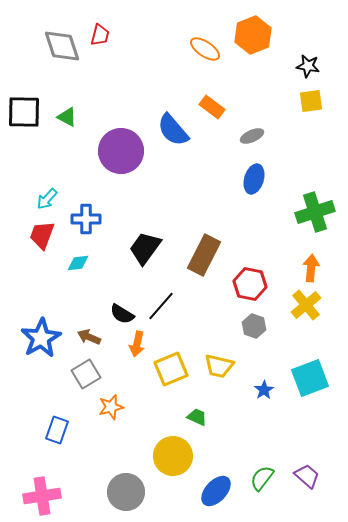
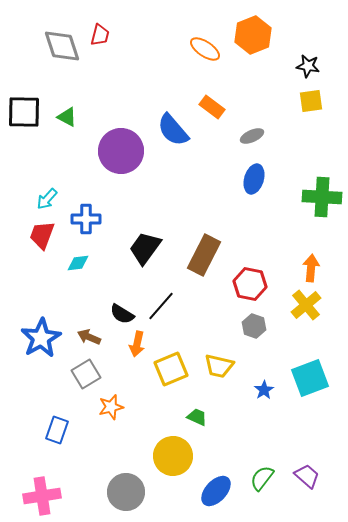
green cross at (315, 212): moved 7 px right, 15 px up; rotated 21 degrees clockwise
